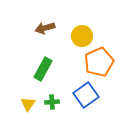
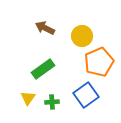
brown arrow: rotated 42 degrees clockwise
green rectangle: rotated 25 degrees clockwise
yellow triangle: moved 6 px up
